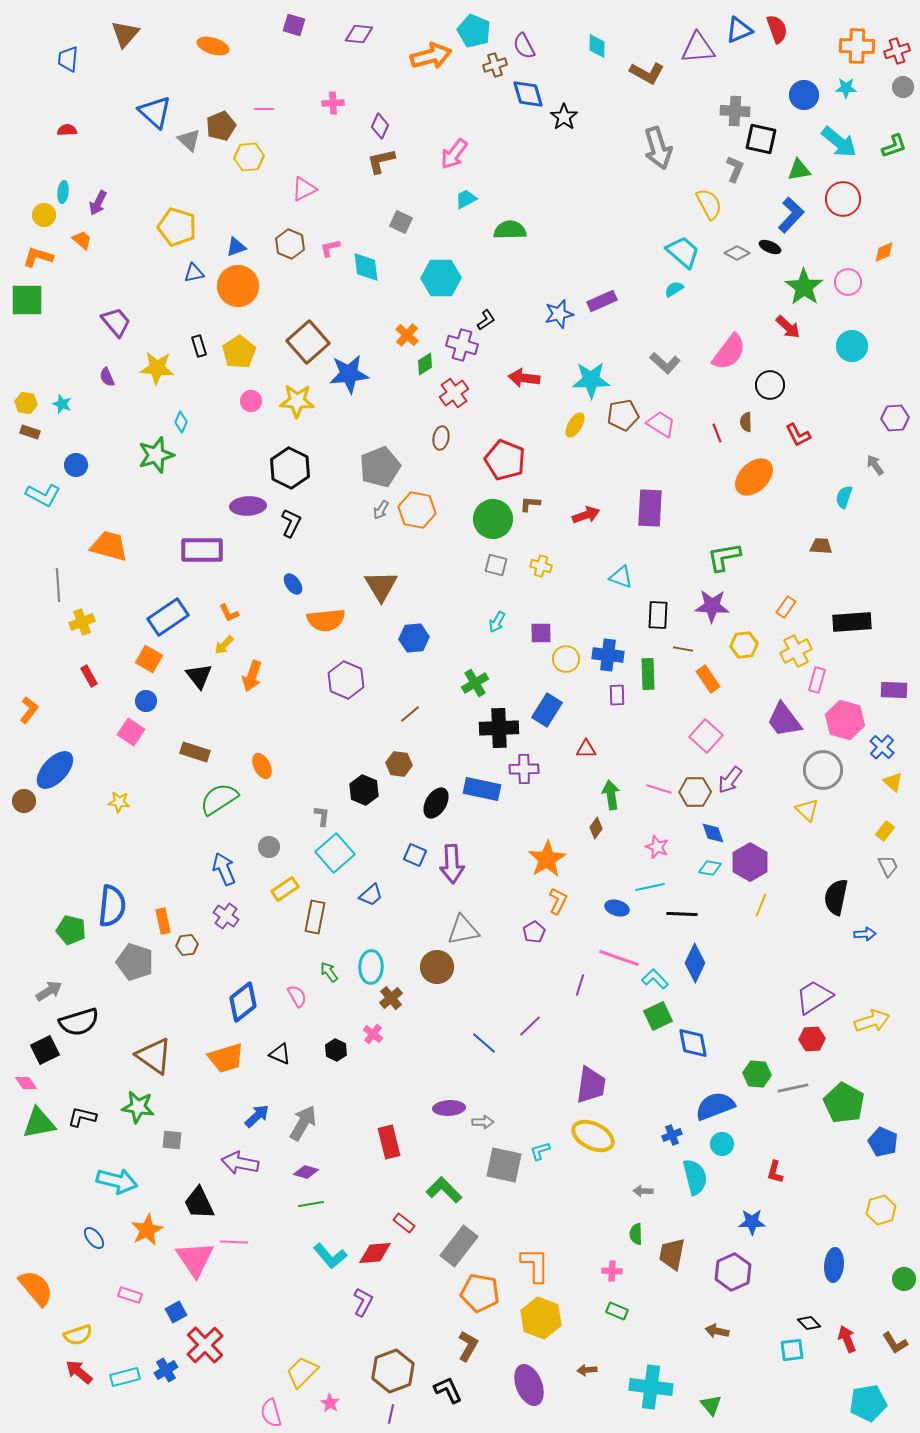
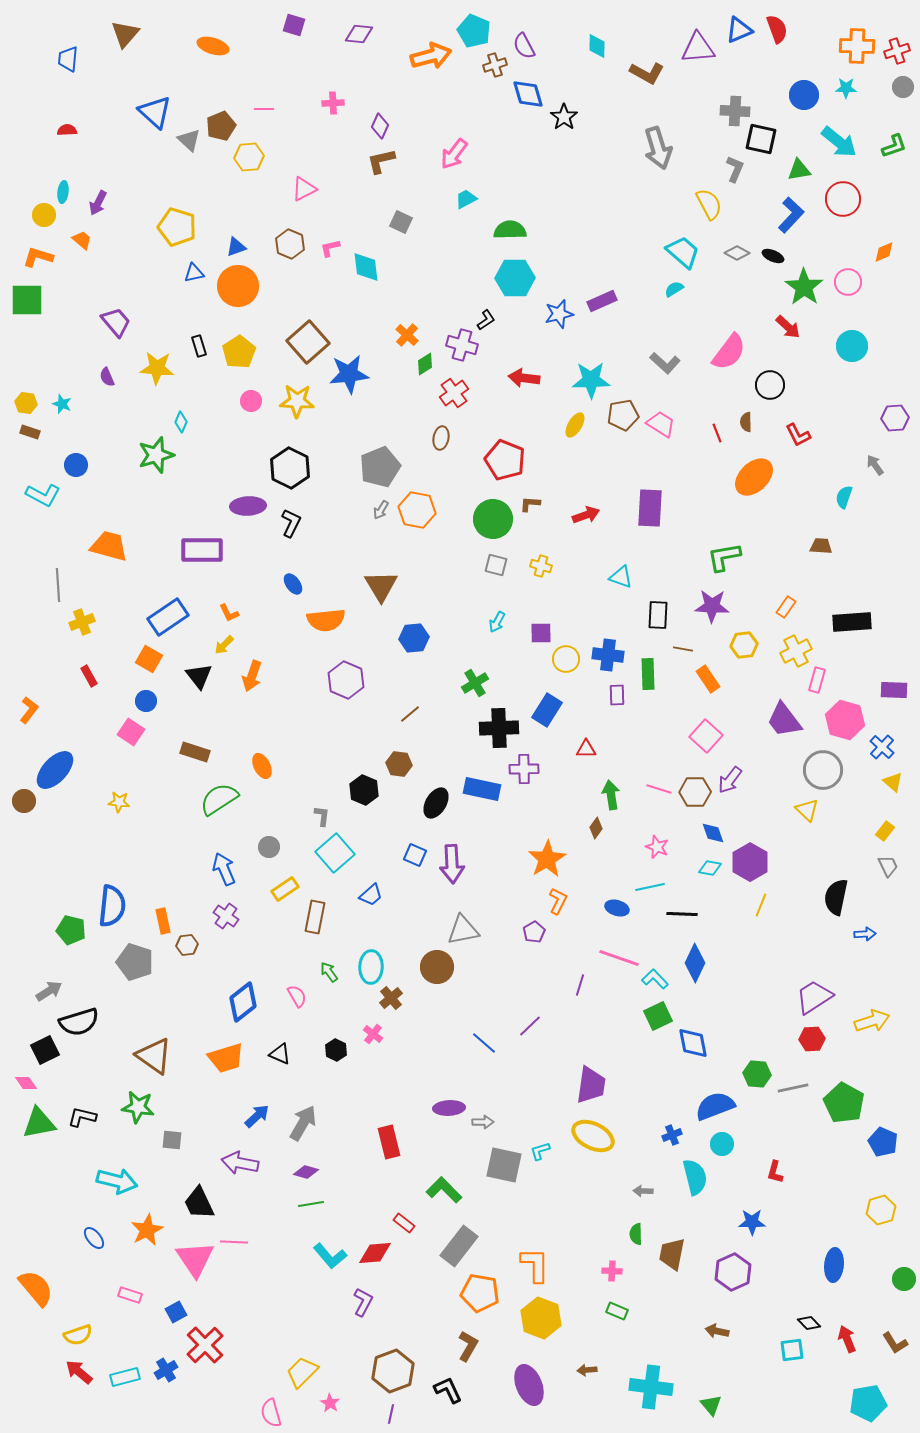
black ellipse at (770, 247): moved 3 px right, 9 px down
cyan hexagon at (441, 278): moved 74 px right
